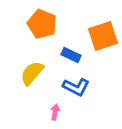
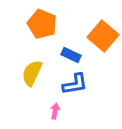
orange square: rotated 32 degrees counterclockwise
yellow semicircle: rotated 16 degrees counterclockwise
blue L-shape: moved 1 px left, 3 px up; rotated 36 degrees counterclockwise
pink arrow: moved 1 px up
